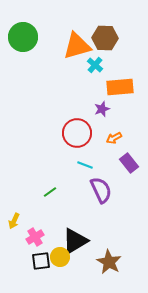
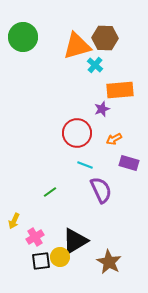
orange rectangle: moved 3 px down
orange arrow: moved 1 px down
purple rectangle: rotated 36 degrees counterclockwise
